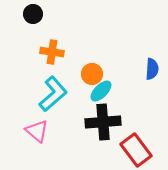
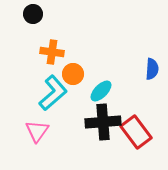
orange circle: moved 19 px left
cyan L-shape: moved 1 px up
pink triangle: rotated 25 degrees clockwise
red rectangle: moved 18 px up
